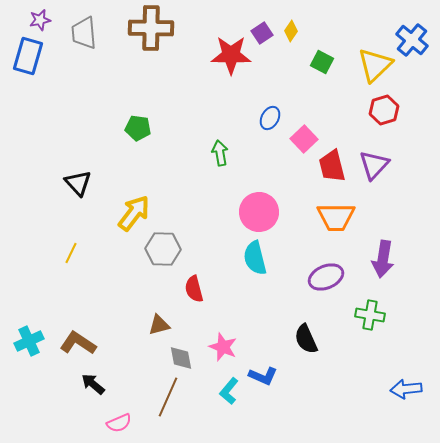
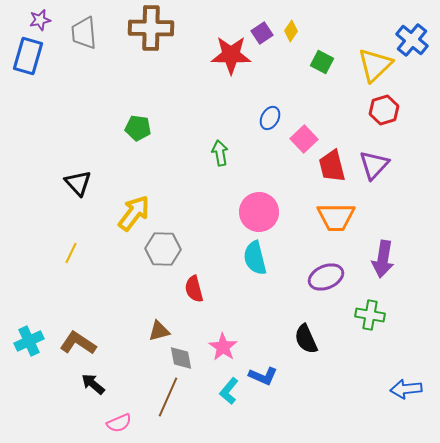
brown triangle: moved 6 px down
pink star: rotated 12 degrees clockwise
